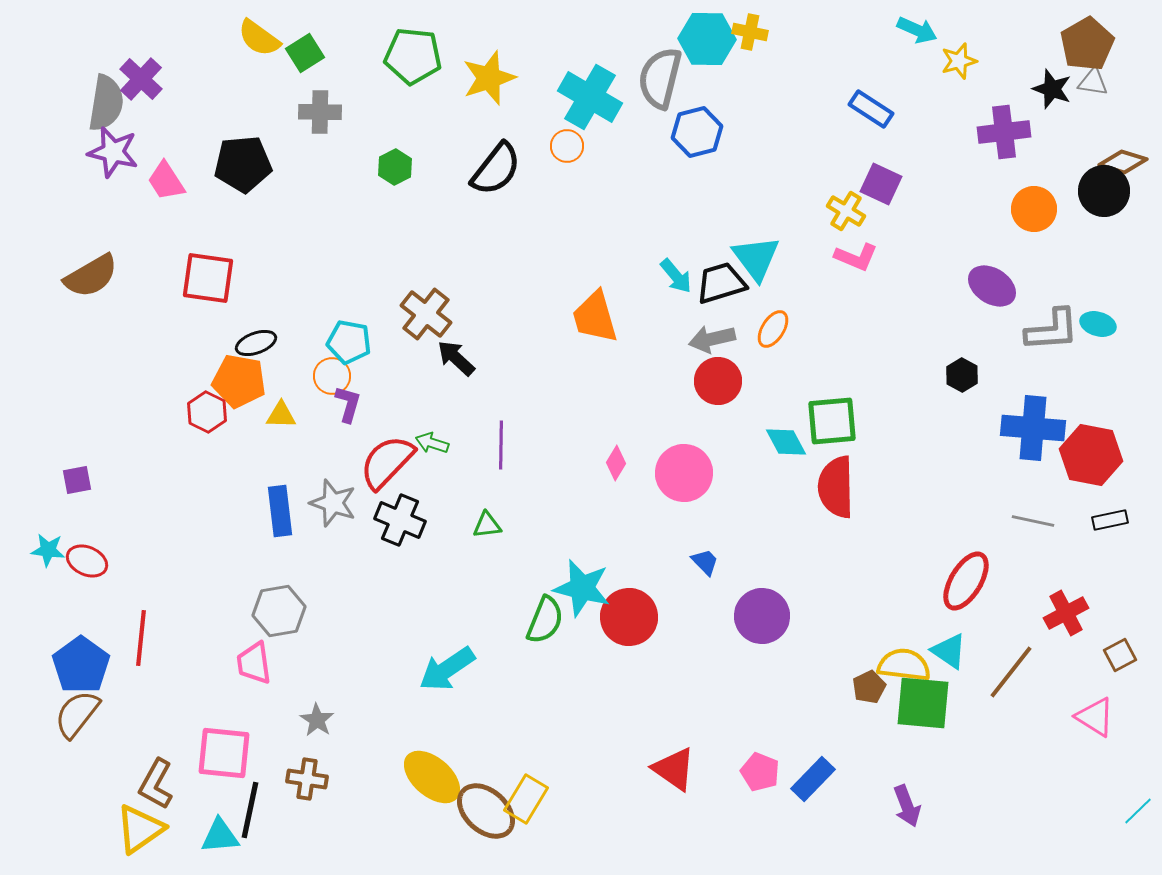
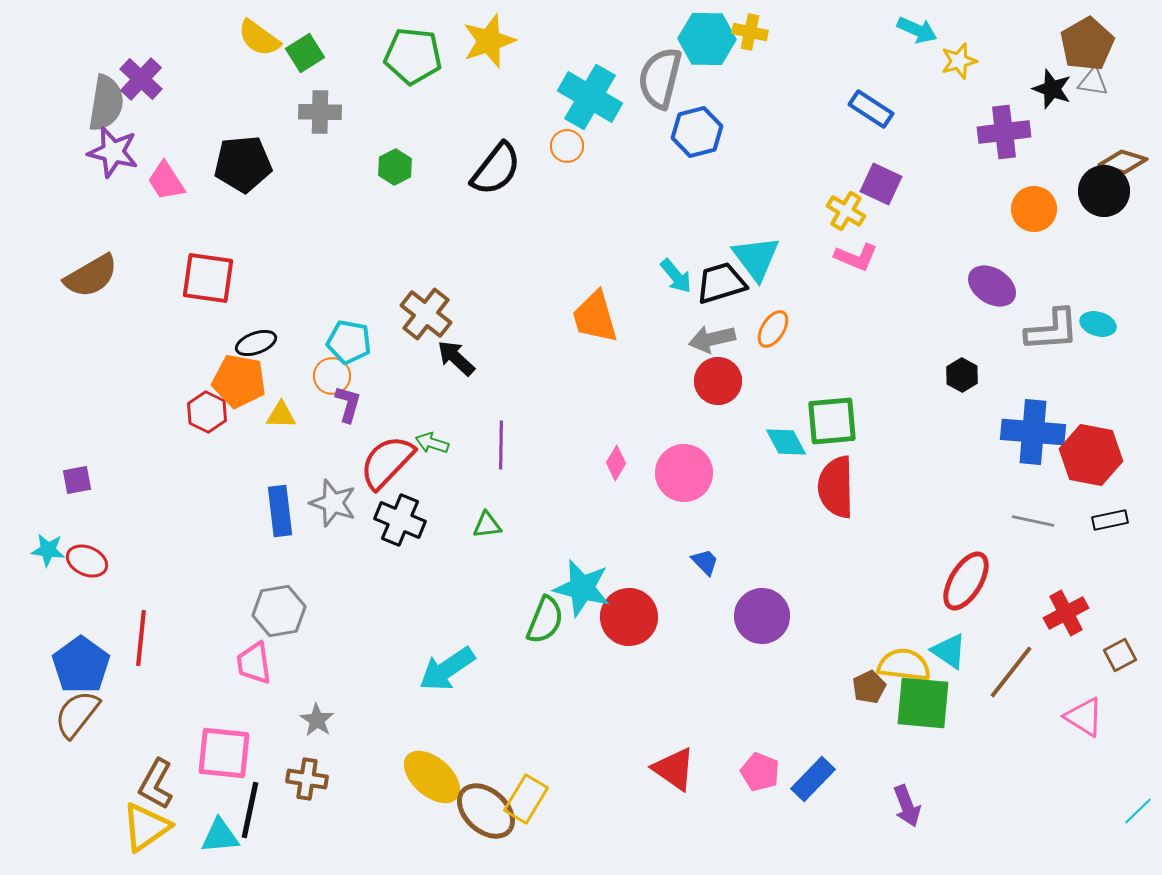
yellow star at (489, 78): moved 37 px up
blue cross at (1033, 428): moved 4 px down
pink triangle at (1095, 717): moved 11 px left
yellow triangle at (140, 829): moved 6 px right, 2 px up
